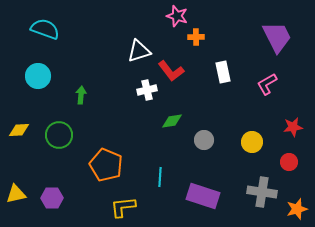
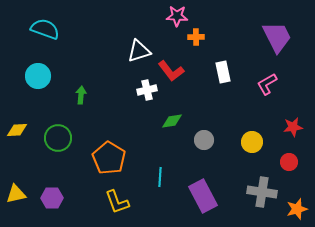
pink star: rotated 15 degrees counterclockwise
yellow diamond: moved 2 px left
green circle: moved 1 px left, 3 px down
orange pentagon: moved 3 px right, 7 px up; rotated 8 degrees clockwise
purple rectangle: rotated 44 degrees clockwise
yellow L-shape: moved 6 px left, 5 px up; rotated 104 degrees counterclockwise
